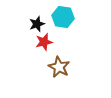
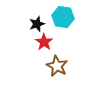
red star: rotated 24 degrees counterclockwise
brown star: moved 2 px left, 1 px up
